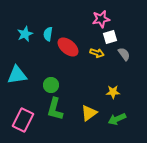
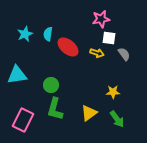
white square: moved 1 px left, 1 px down; rotated 24 degrees clockwise
green arrow: rotated 102 degrees counterclockwise
